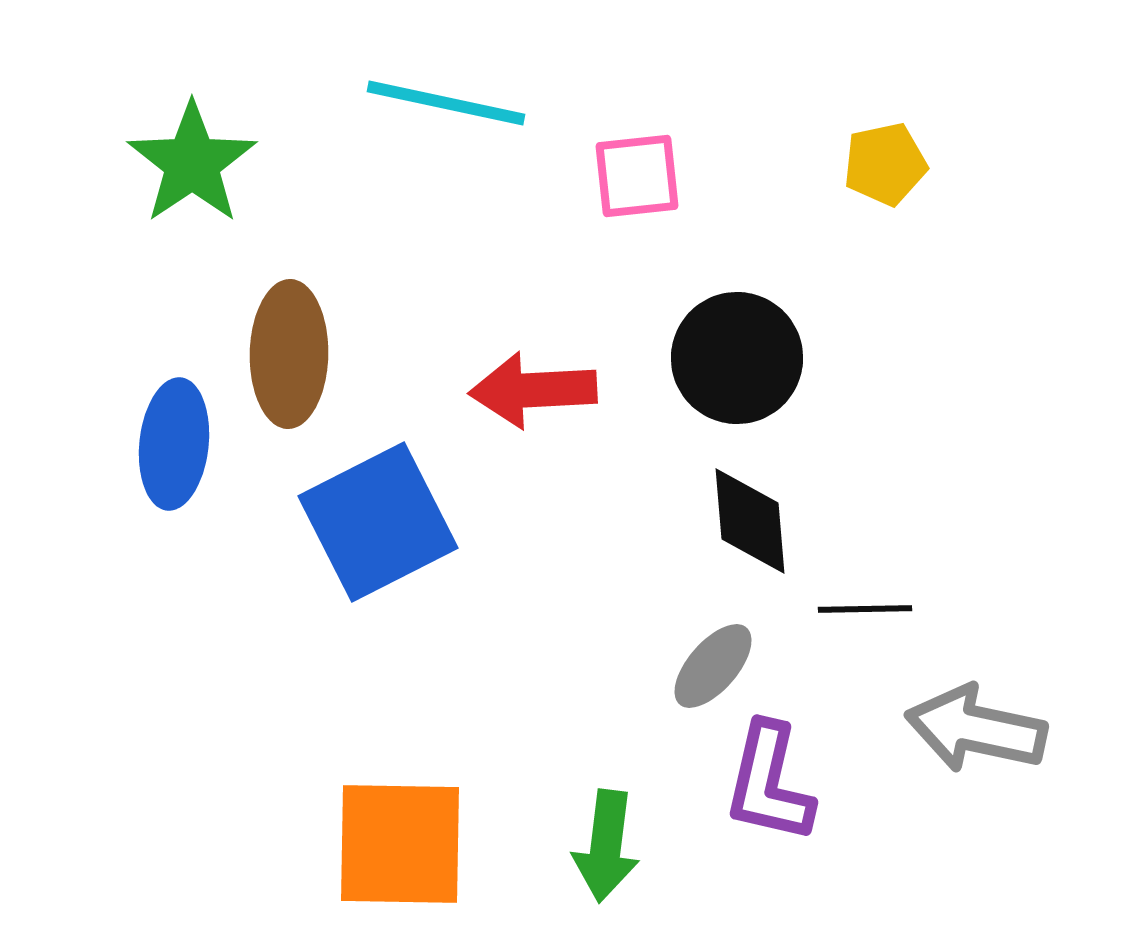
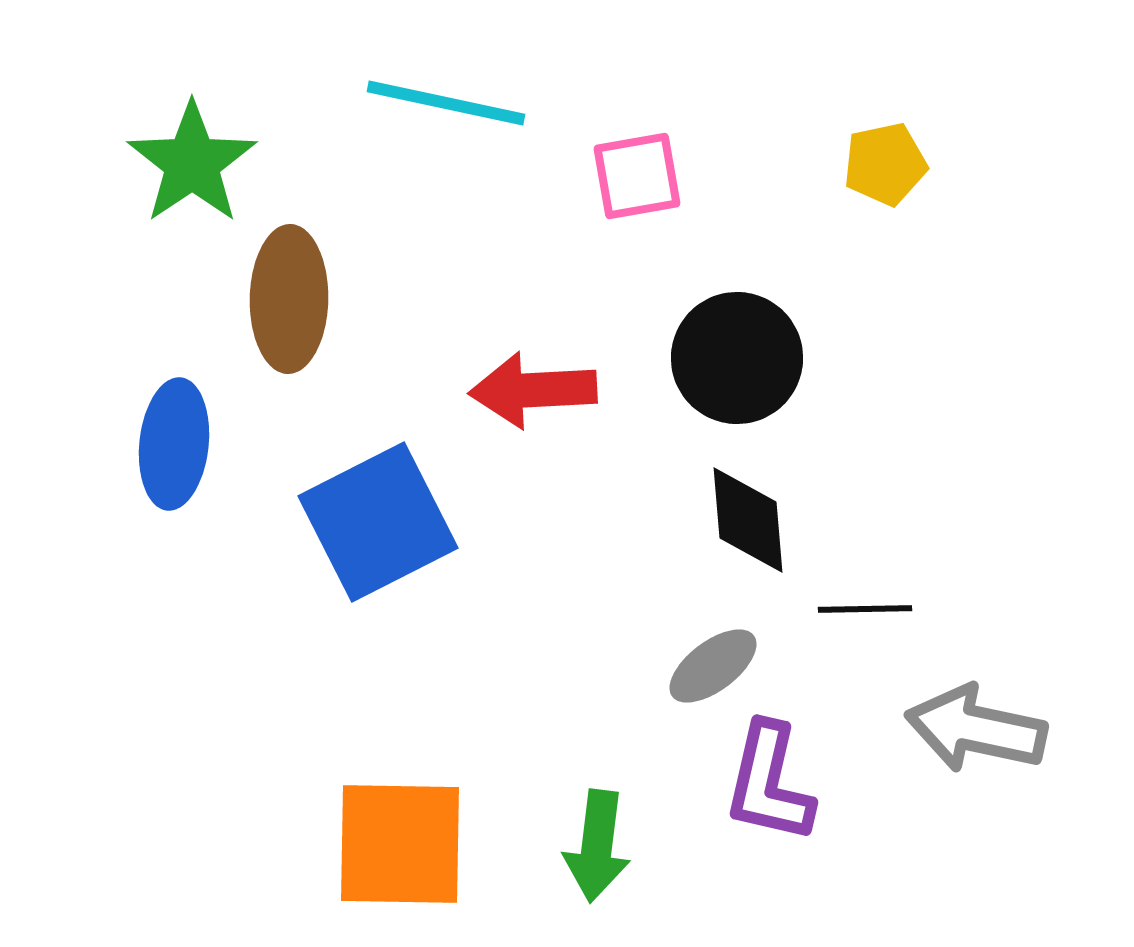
pink square: rotated 4 degrees counterclockwise
brown ellipse: moved 55 px up
black diamond: moved 2 px left, 1 px up
gray ellipse: rotated 12 degrees clockwise
green arrow: moved 9 px left
